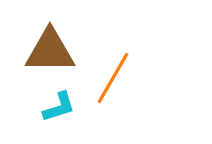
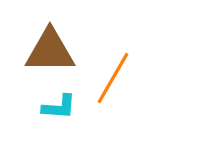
cyan L-shape: rotated 21 degrees clockwise
